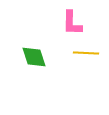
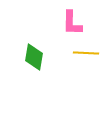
green diamond: rotated 28 degrees clockwise
